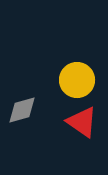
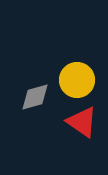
gray diamond: moved 13 px right, 13 px up
